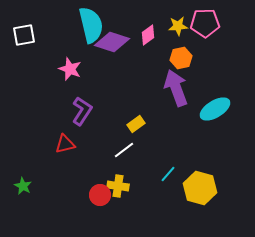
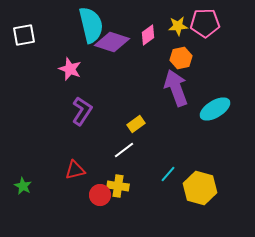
red triangle: moved 10 px right, 26 px down
